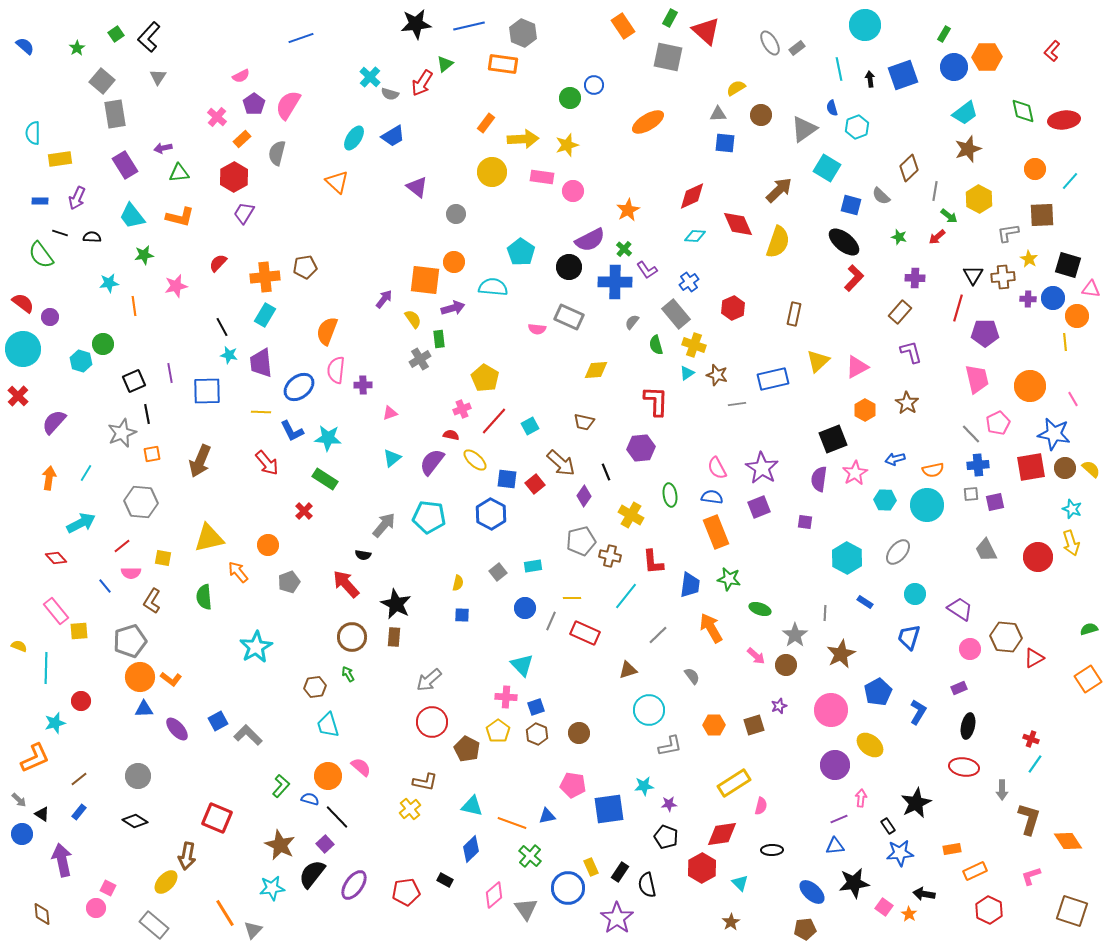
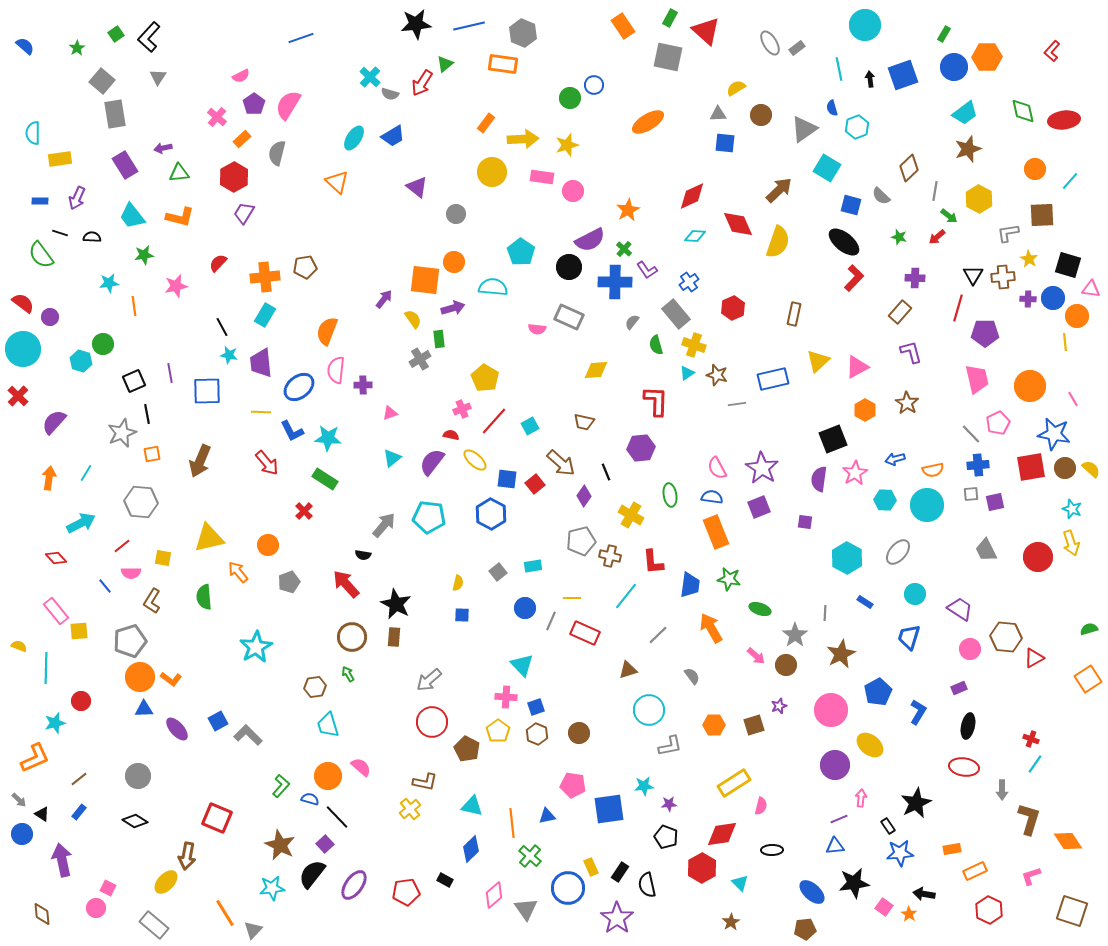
orange line at (512, 823): rotated 64 degrees clockwise
